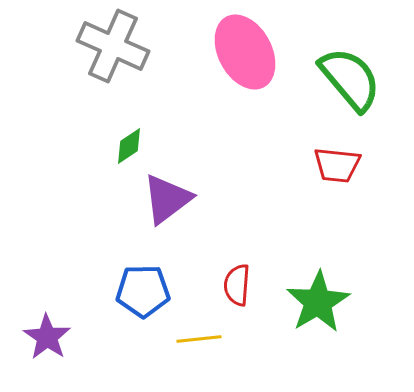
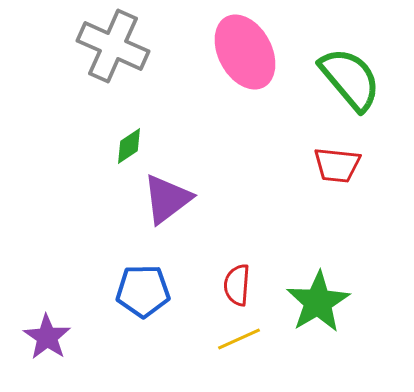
yellow line: moved 40 px right; rotated 18 degrees counterclockwise
